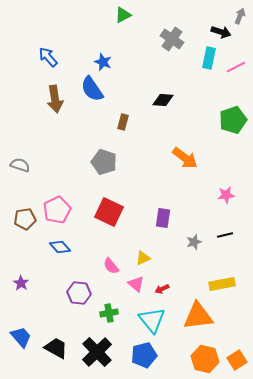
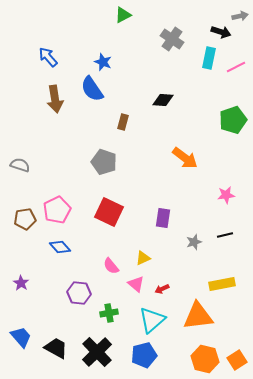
gray arrow: rotated 56 degrees clockwise
cyan triangle: rotated 28 degrees clockwise
